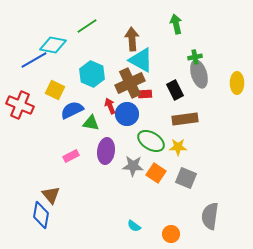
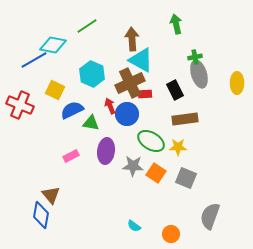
gray semicircle: rotated 12 degrees clockwise
